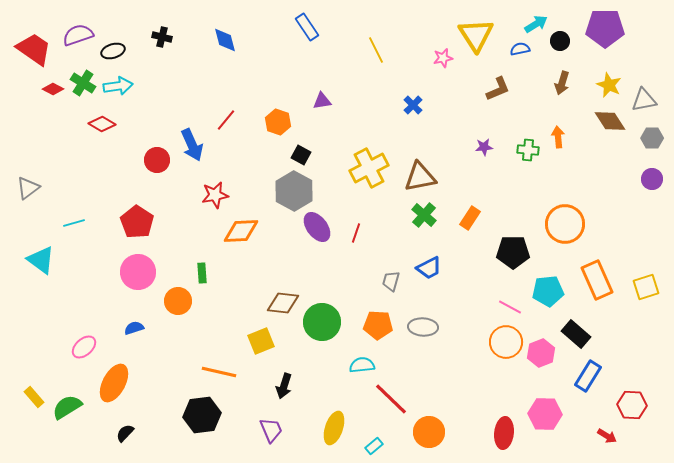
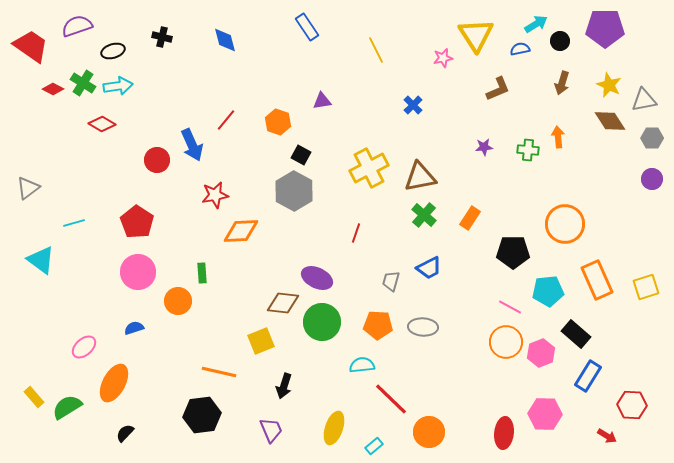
purple semicircle at (78, 35): moved 1 px left, 9 px up
red trapezoid at (34, 49): moved 3 px left, 3 px up
purple ellipse at (317, 227): moved 51 px down; rotated 28 degrees counterclockwise
